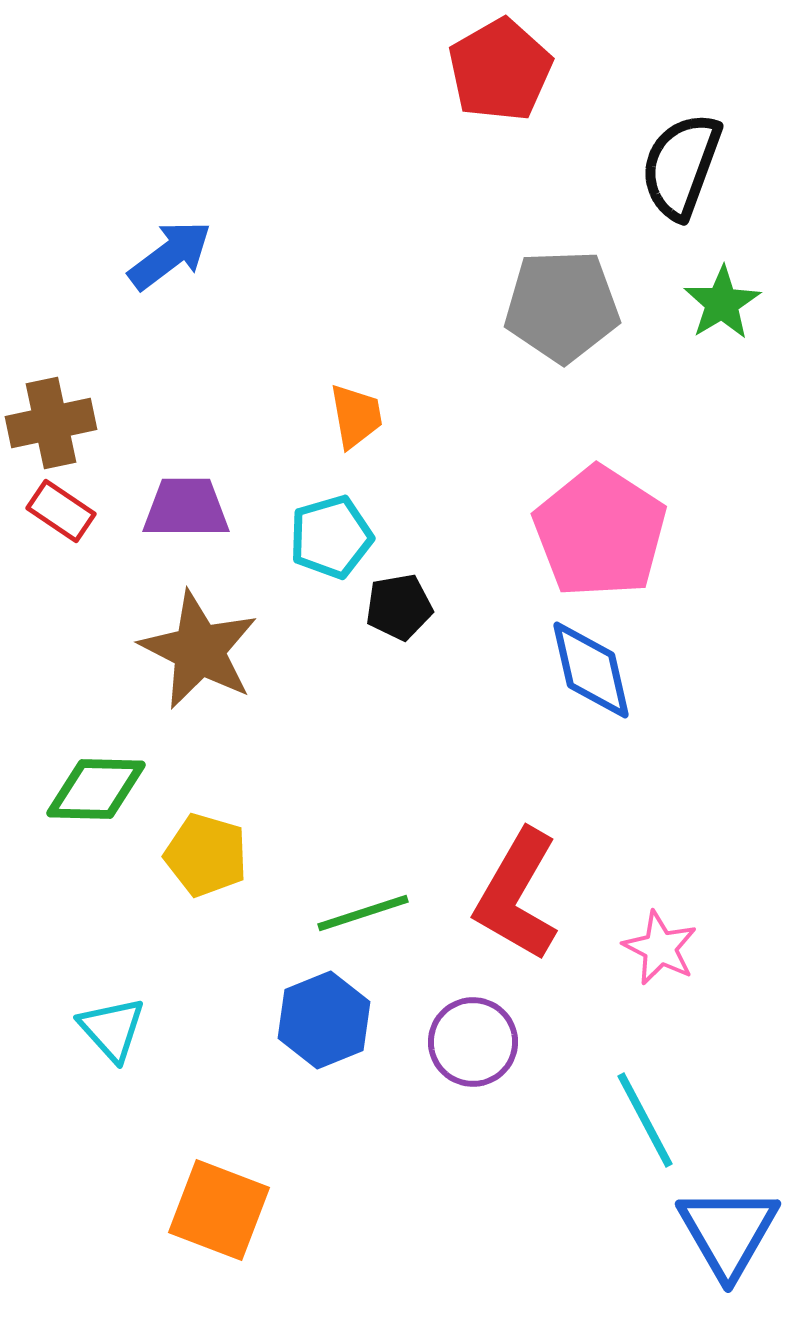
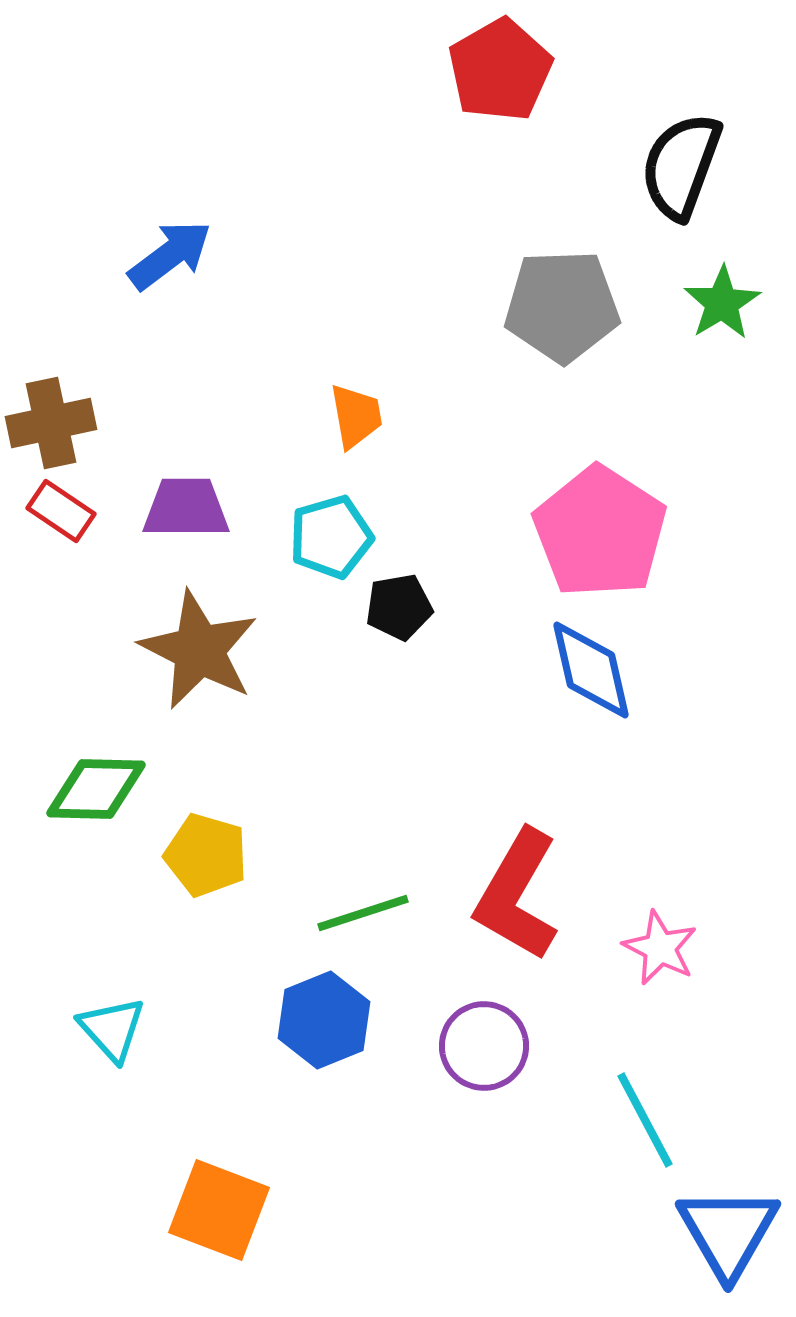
purple circle: moved 11 px right, 4 px down
